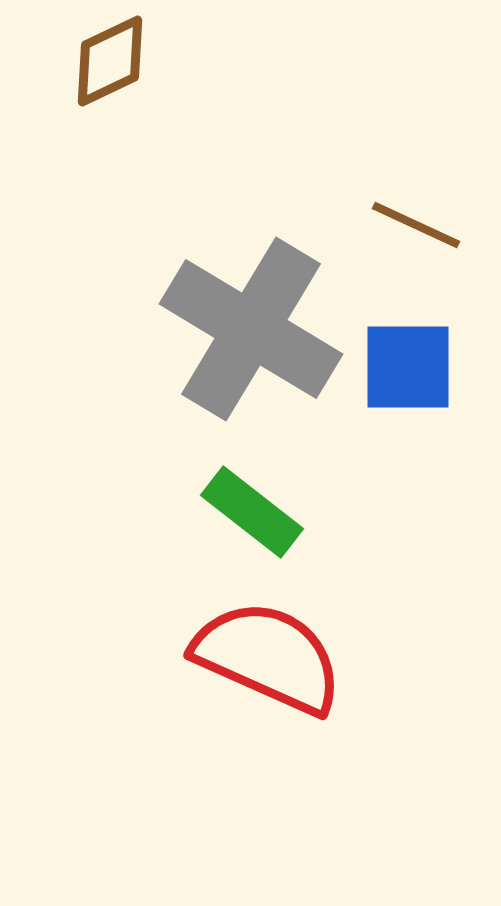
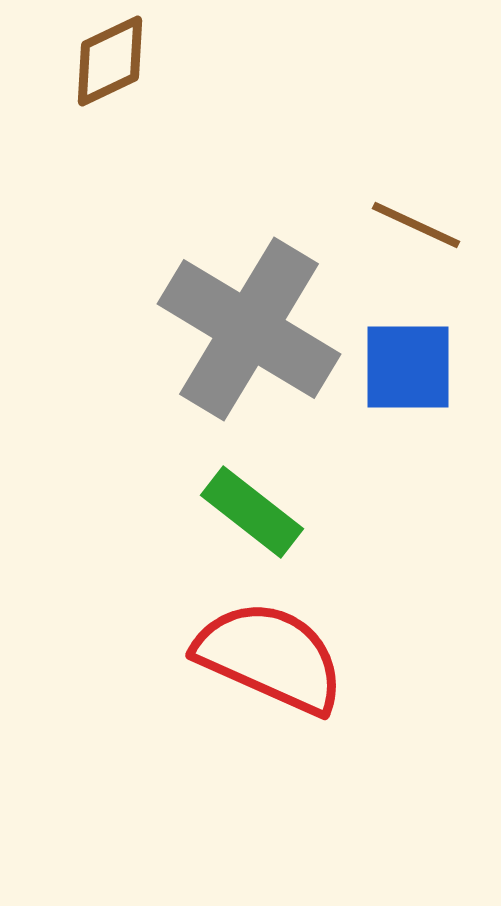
gray cross: moved 2 px left
red semicircle: moved 2 px right
